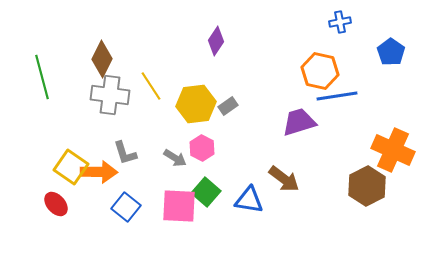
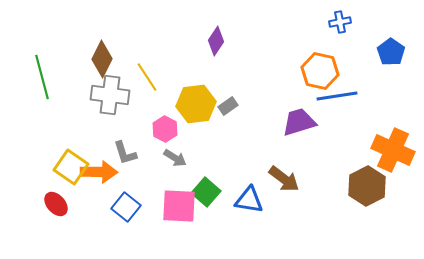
yellow line: moved 4 px left, 9 px up
pink hexagon: moved 37 px left, 19 px up
